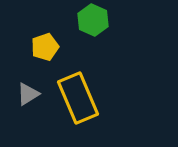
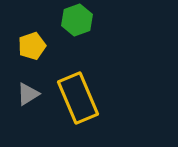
green hexagon: moved 16 px left; rotated 16 degrees clockwise
yellow pentagon: moved 13 px left, 1 px up
